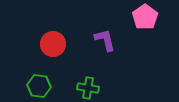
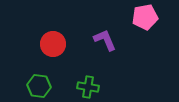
pink pentagon: rotated 25 degrees clockwise
purple L-shape: rotated 10 degrees counterclockwise
green cross: moved 1 px up
